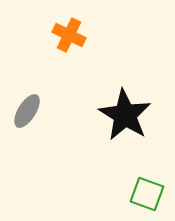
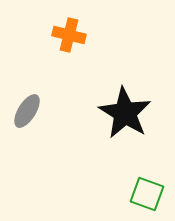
orange cross: rotated 12 degrees counterclockwise
black star: moved 2 px up
